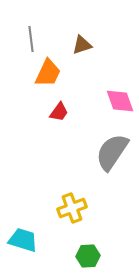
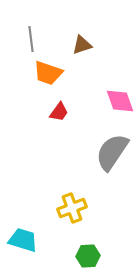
orange trapezoid: rotated 84 degrees clockwise
